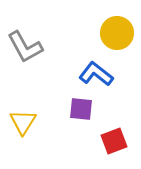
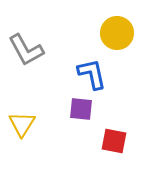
gray L-shape: moved 1 px right, 3 px down
blue L-shape: moved 4 px left; rotated 40 degrees clockwise
yellow triangle: moved 1 px left, 2 px down
red square: rotated 32 degrees clockwise
